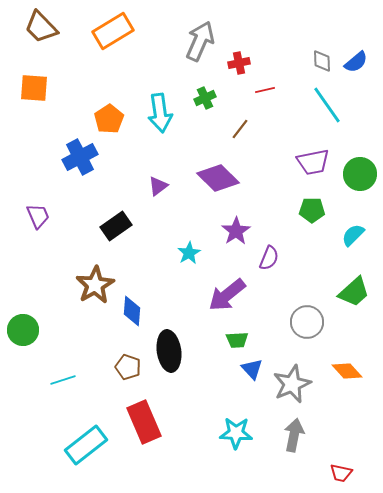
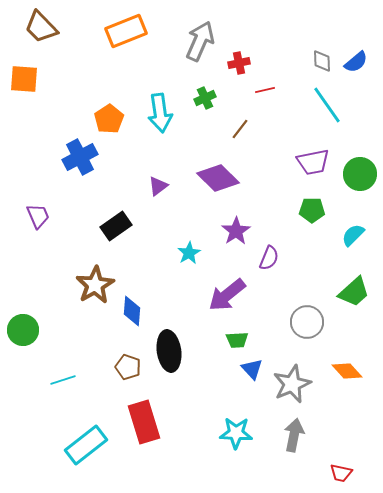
orange rectangle at (113, 31): moved 13 px right; rotated 9 degrees clockwise
orange square at (34, 88): moved 10 px left, 9 px up
red rectangle at (144, 422): rotated 6 degrees clockwise
